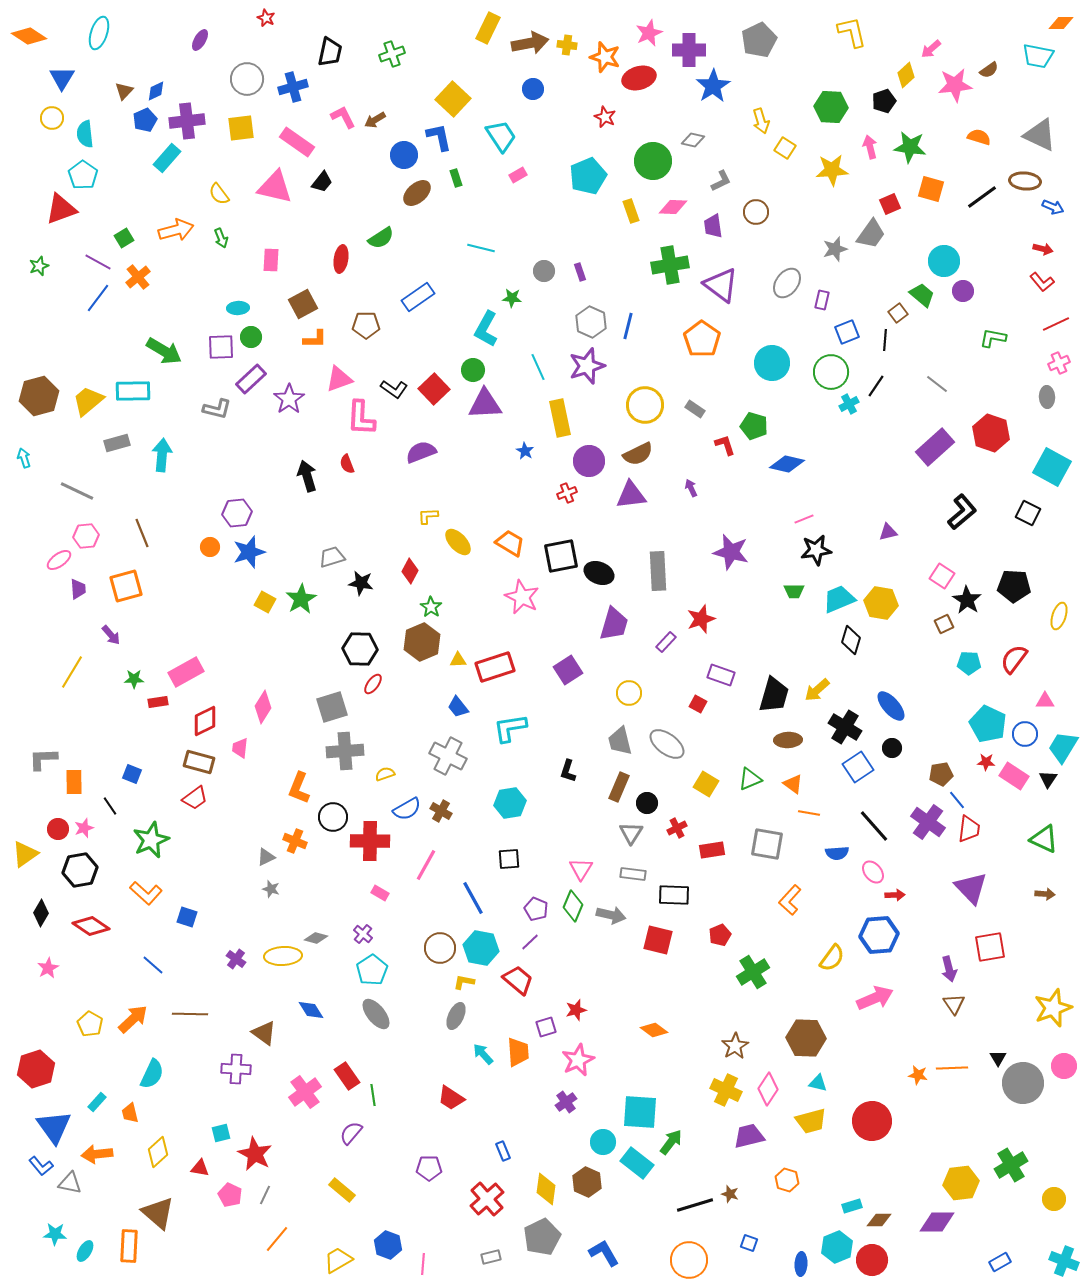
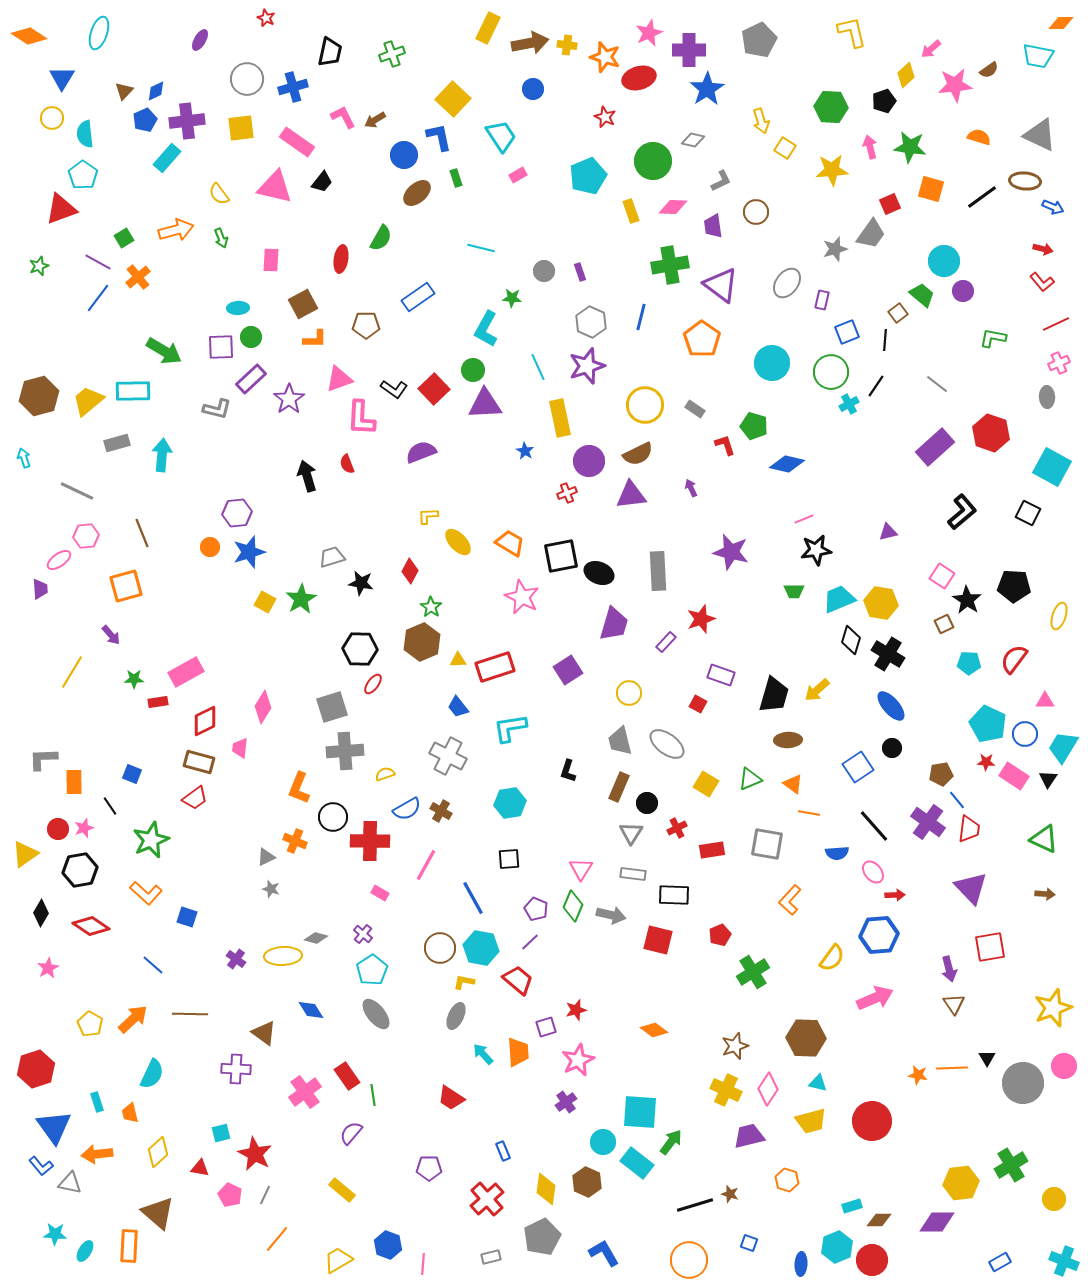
blue star at (713, 86): moved 6 px left, 3 px down
green semicircle at (381, 238): rotated 28 degrees counterclockwise
blue line at (628, 326): moved 13 px right, 9 px up
purple trapezoid at (78, 589): moved 38 px left
black cross at (845, 727): moved 43 px right, 73 px up
brown star at (735, 1046): rotated 12 degrees clockwise
black triangle at (998, 1058): moved 11 px left
cyan rectangle at (97, 1102): rotated 60 degrees counterclockwise
